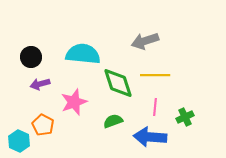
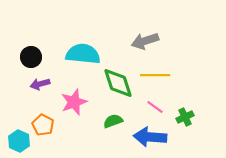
pink line: rotated 60 degrees counterclockwise
